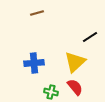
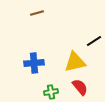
black line: moved 4 px right, 4 px down
yellow triangle: rotated 30 degrees clockwise
red semicircle: moved 5 px right
green cross: rotated 24 degrees counterclockwise
